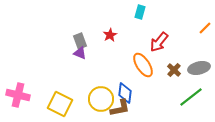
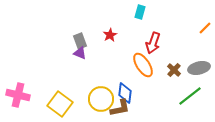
red arrow: moved 6 px left, 1 px down; rotated 20 degrees counterclockwise
green line: moved 1 px left, 1 px up
yellow square: rotated 10 degrees clockwise
